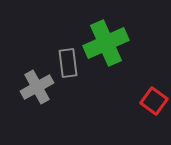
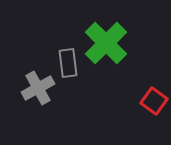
green cross: rotated 21 degrees counterclockwise
gray cross: moved 1 px right, 1 px down
